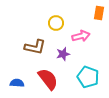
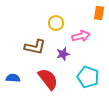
blue semicircle: moved 4 px left, 5 px up
